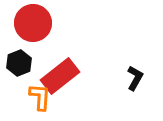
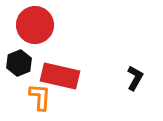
red circle: moved 2 px right, 2 px down
red rectangle: rotated 51 degrees clockwise
